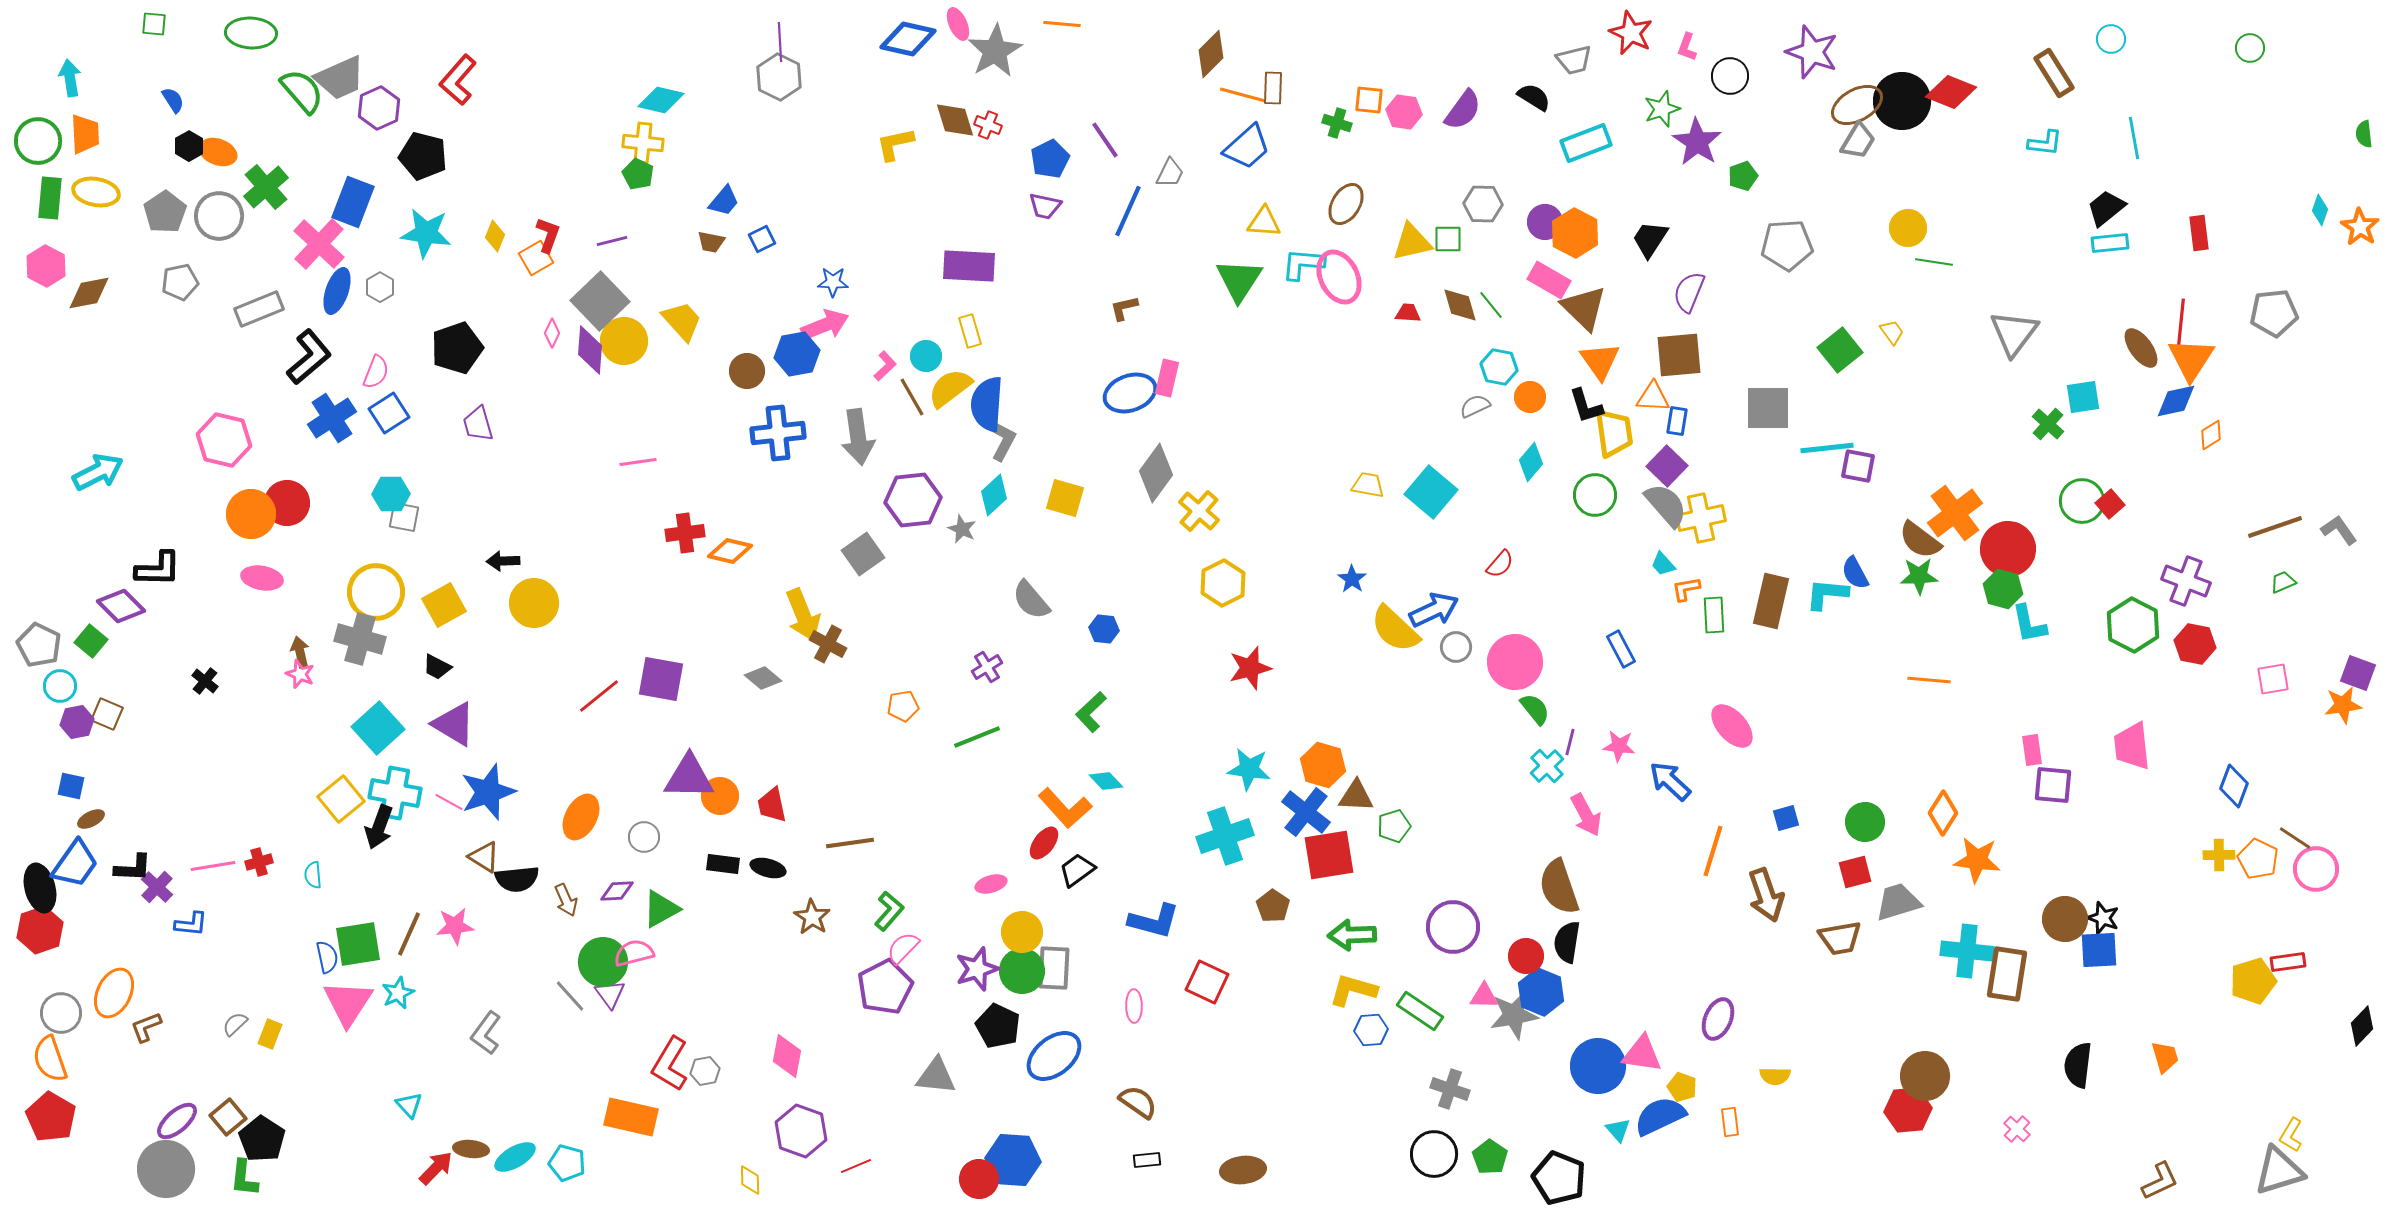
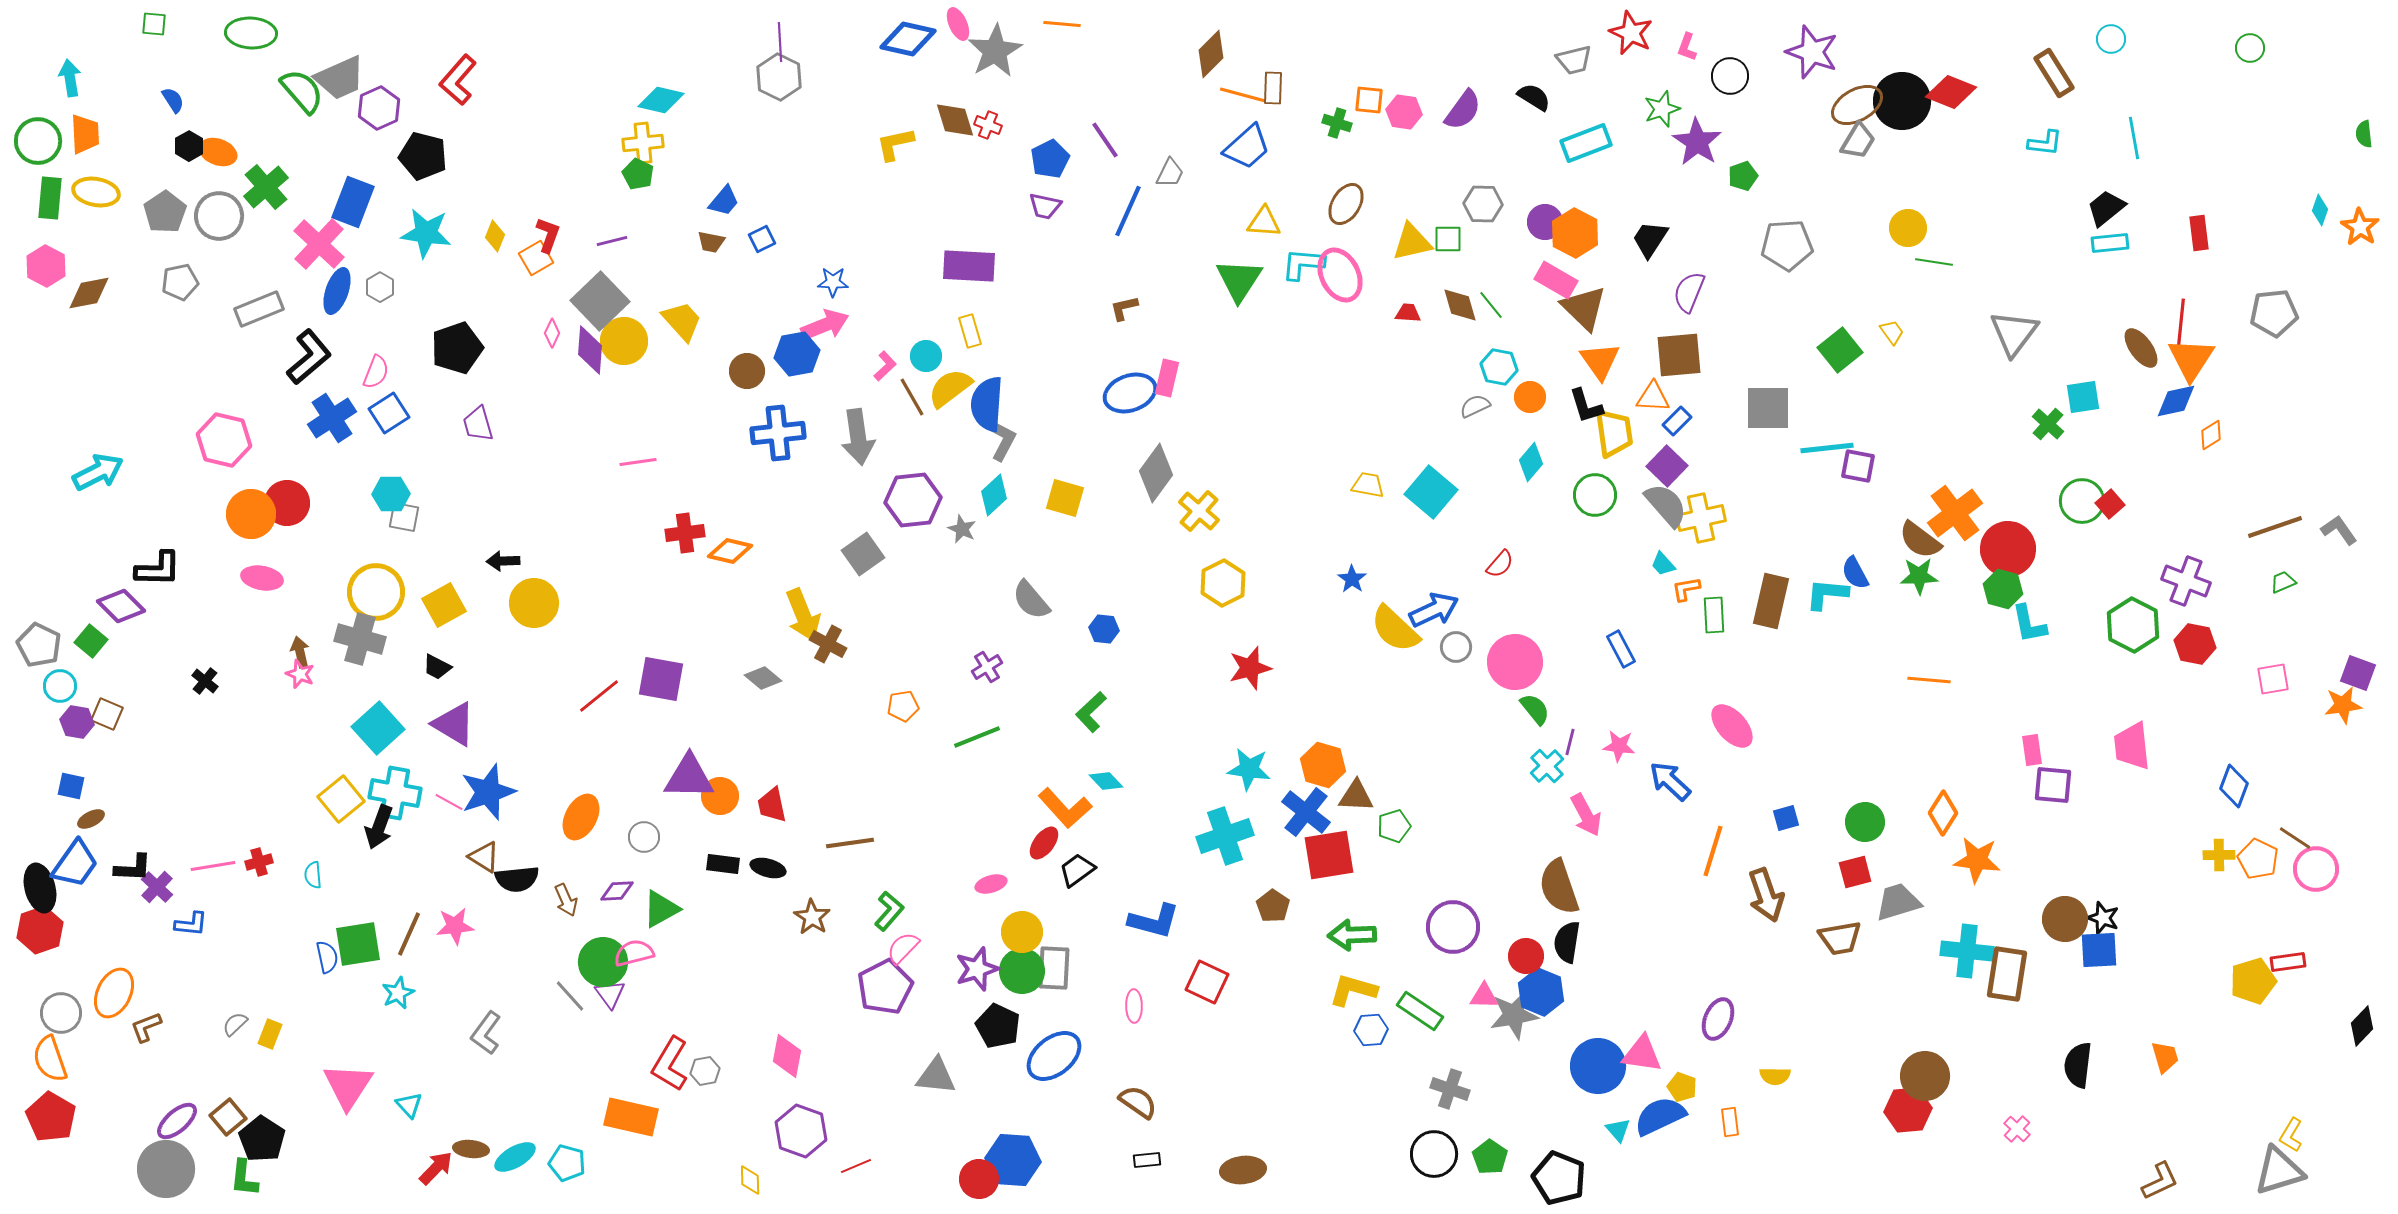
yellow cross at (643, 143): rotated 12 degrees counterclockwise
pink ellipse at (1339, 277): moved 1 px right, 2 px up
pink rectangle at (1549, 280): moved 7 px right
blue rectangle at (1677, 421): rotated 36 degrees clockwise
purple hexagon at (77, 722): rotated 20 degrees clockwise
pink triangle at (348, 1003): moved 83 px down
